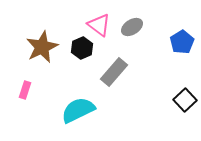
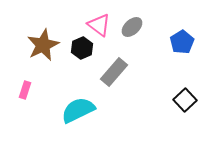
gray ellipse: rotated 10 degrees counterclockwise
brown star: moved 1 px right, 2 px up
